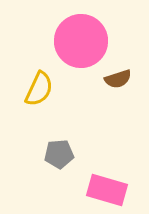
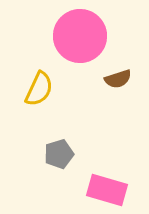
pink circle: moved 1 px left, 5 px up
gray pentagon: rotated 12 degrees counterclockwise
